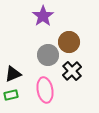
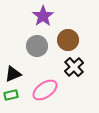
brown circle: moved 1 px left, 2 px up
gray circle: moved 11 px left, 9 px up
black cross: moved 2 px right, 4 px up
pink ellipse: rotated 65 degrees clockwise
